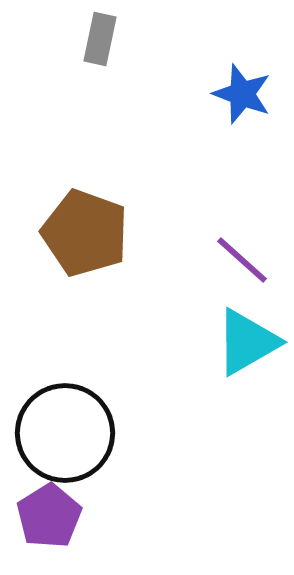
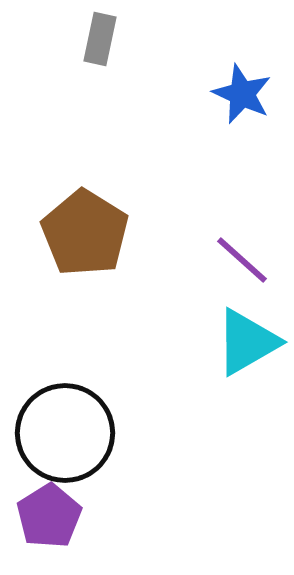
blue star: rotated 4 degrees clockwise
brown pentagon: rotated 12 degrees clockwise
